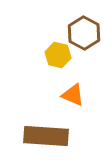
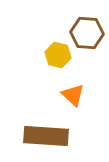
brown hexagon: moved 3 px right; rotated 24 degrees counterclockwise
orange triangle: rotated 20 degrees clockwise
